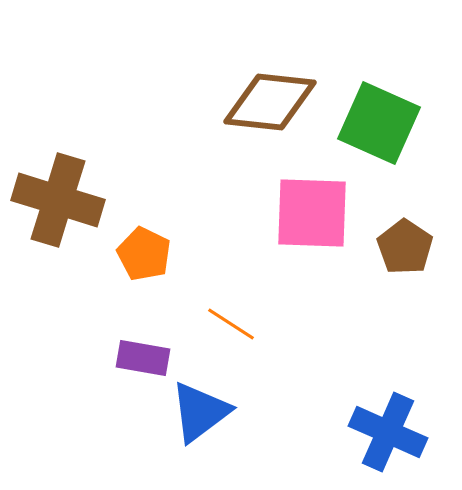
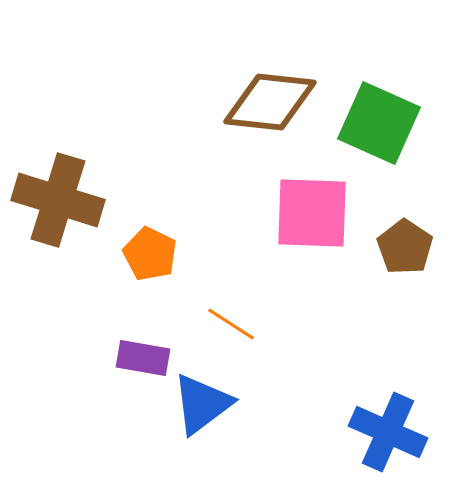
orange pentagon: moved 6 px right
blue triangle: moved 2 px right, 8 px up
